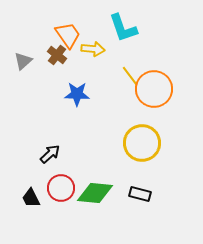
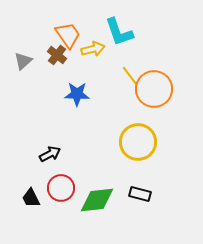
cyan L-shape: moved 4 px left, 4 px down
yellow arrow: rotated 20 degrees counterclockwise
yellow circle: moved 4 px left, 1 px up
black arrow: rotated 15 degrees clockwise
green diamond: moved 2 px right, 7 px down; rotated 12 degrees counterclockwise
